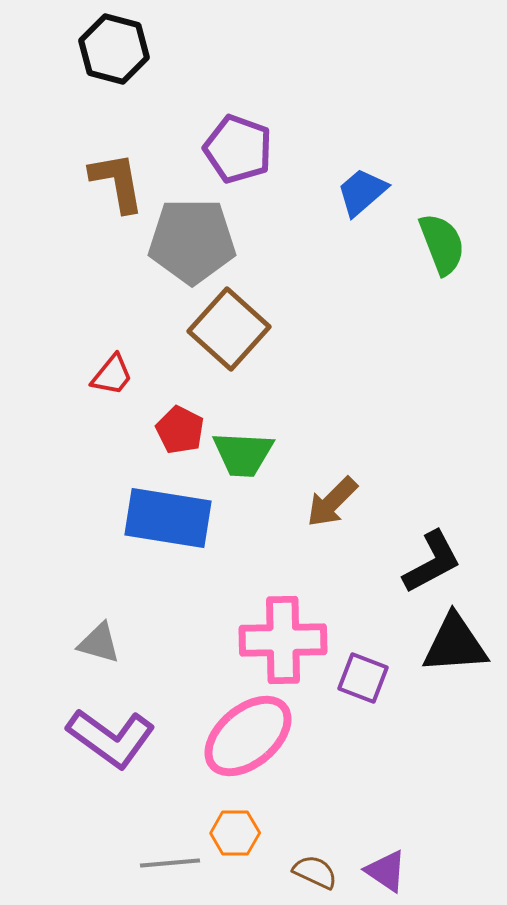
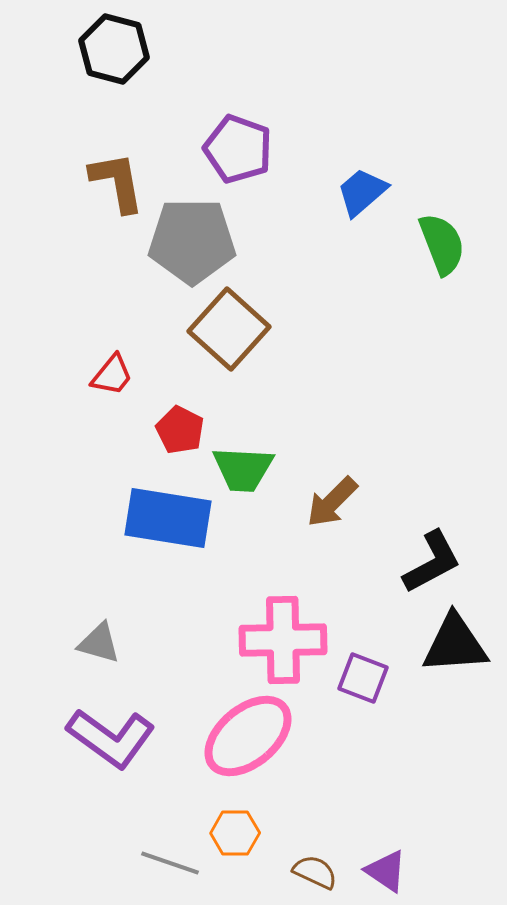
green trapezoid: moved 15 px down
gray line: rotated 24 degrees clockwise
